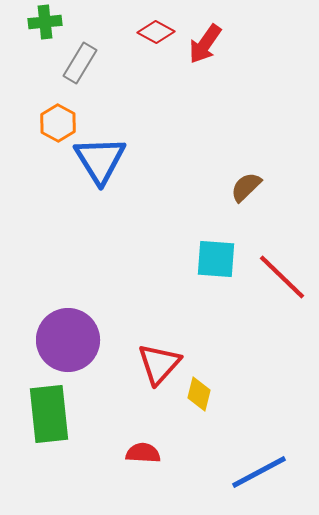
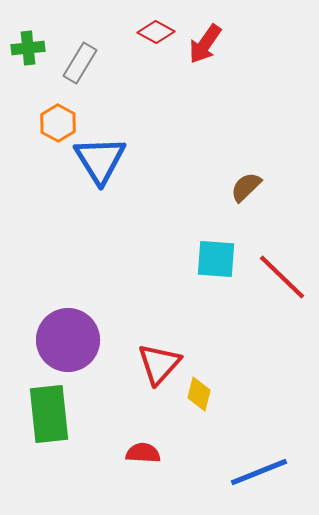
green cross: moved 17 px left, 26 px down
blue line: rotated 6 degrees clockwise
